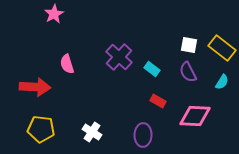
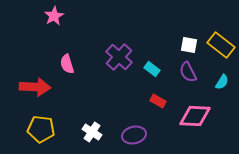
pink star: moved 2 px down
yellow rectangle: moved 1 px left, 3 px up
purple ellipse: moved 9 px left; rotated 75 degrees clockwise
